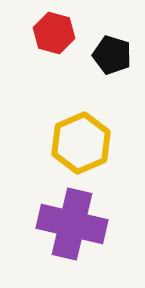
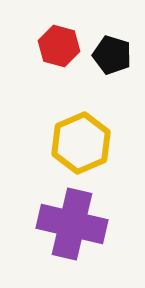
red hexagon: moved 5 px right, 13 px down
